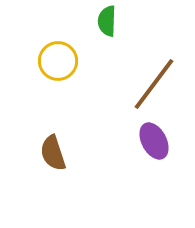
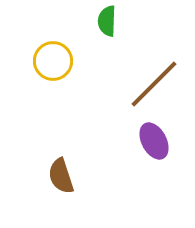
yellow circle: moved 5 px left
brown line: rotated 8 degrees clockwise
brown semicircle: moved 8 px right, 23 px down
